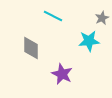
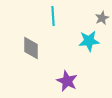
cyan line: rotated 60 degrees clockwise
purple star: moved 5 px right, 7 px down
